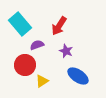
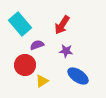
red arrow: moved 3 px right, 1 px up
purple star: rotated 16 degrees counterclockwise
